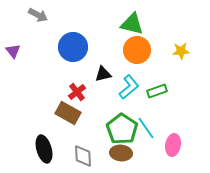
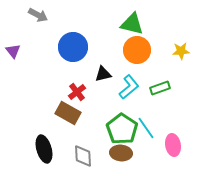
green rectangle: moved 3 px right, 3 px up
pink ellipse: rotated 20 degrees counterclockwise
